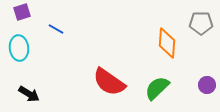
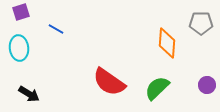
purple square: moved 1 px left
